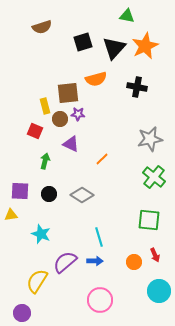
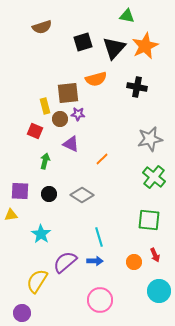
cyan star: rotated 12 degrees clockwise
